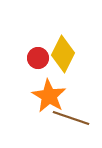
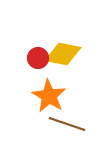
yellow diamond: rotated 75 degrees clockwise
brown line: moved 4 px left, 6 px down
